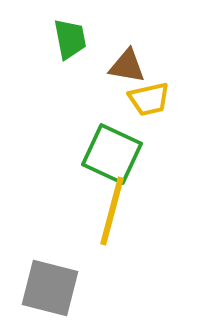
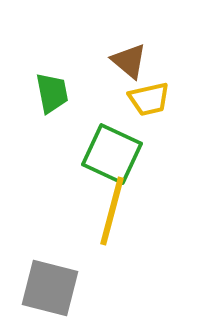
green trapezoid: moved 18 px left, 54 px down
brown triangle: moved 2 px right, 5 px up; rotated 30 degrees clockwise
